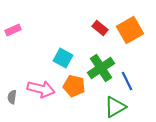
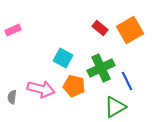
green cross: rotated 8 degrees clockwise
